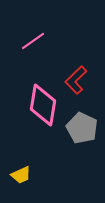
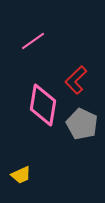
gray pentagon: moved 4 px up
